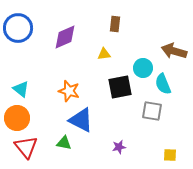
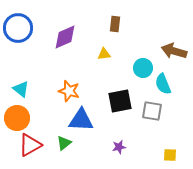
black square: moved 14 px down
blue triangle: rotated 24 degrees counterclockwise
green triangle: rotated 49 degrees counterclockwise
red triangle: moved 4 px right, 2 px up; rotated 40 degrees clockwise
